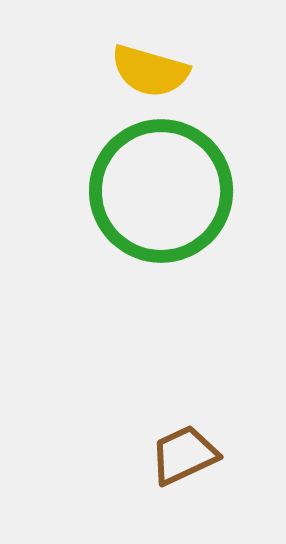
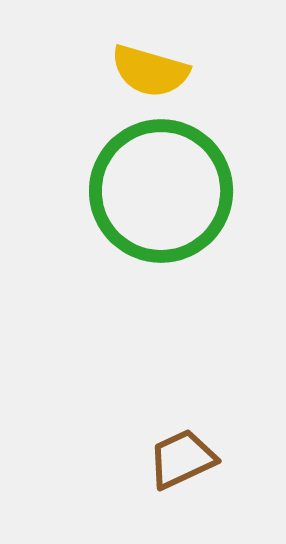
brown trapezoid: moved 2 px left, 4 px down
